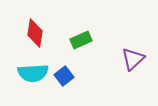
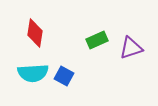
green rectangle: moved 16 px right
purple triangle: moved 2 px left, 11 px up; rotated 25 degrees clockwise
blue square: rotated 24 degrees counterclockwise
